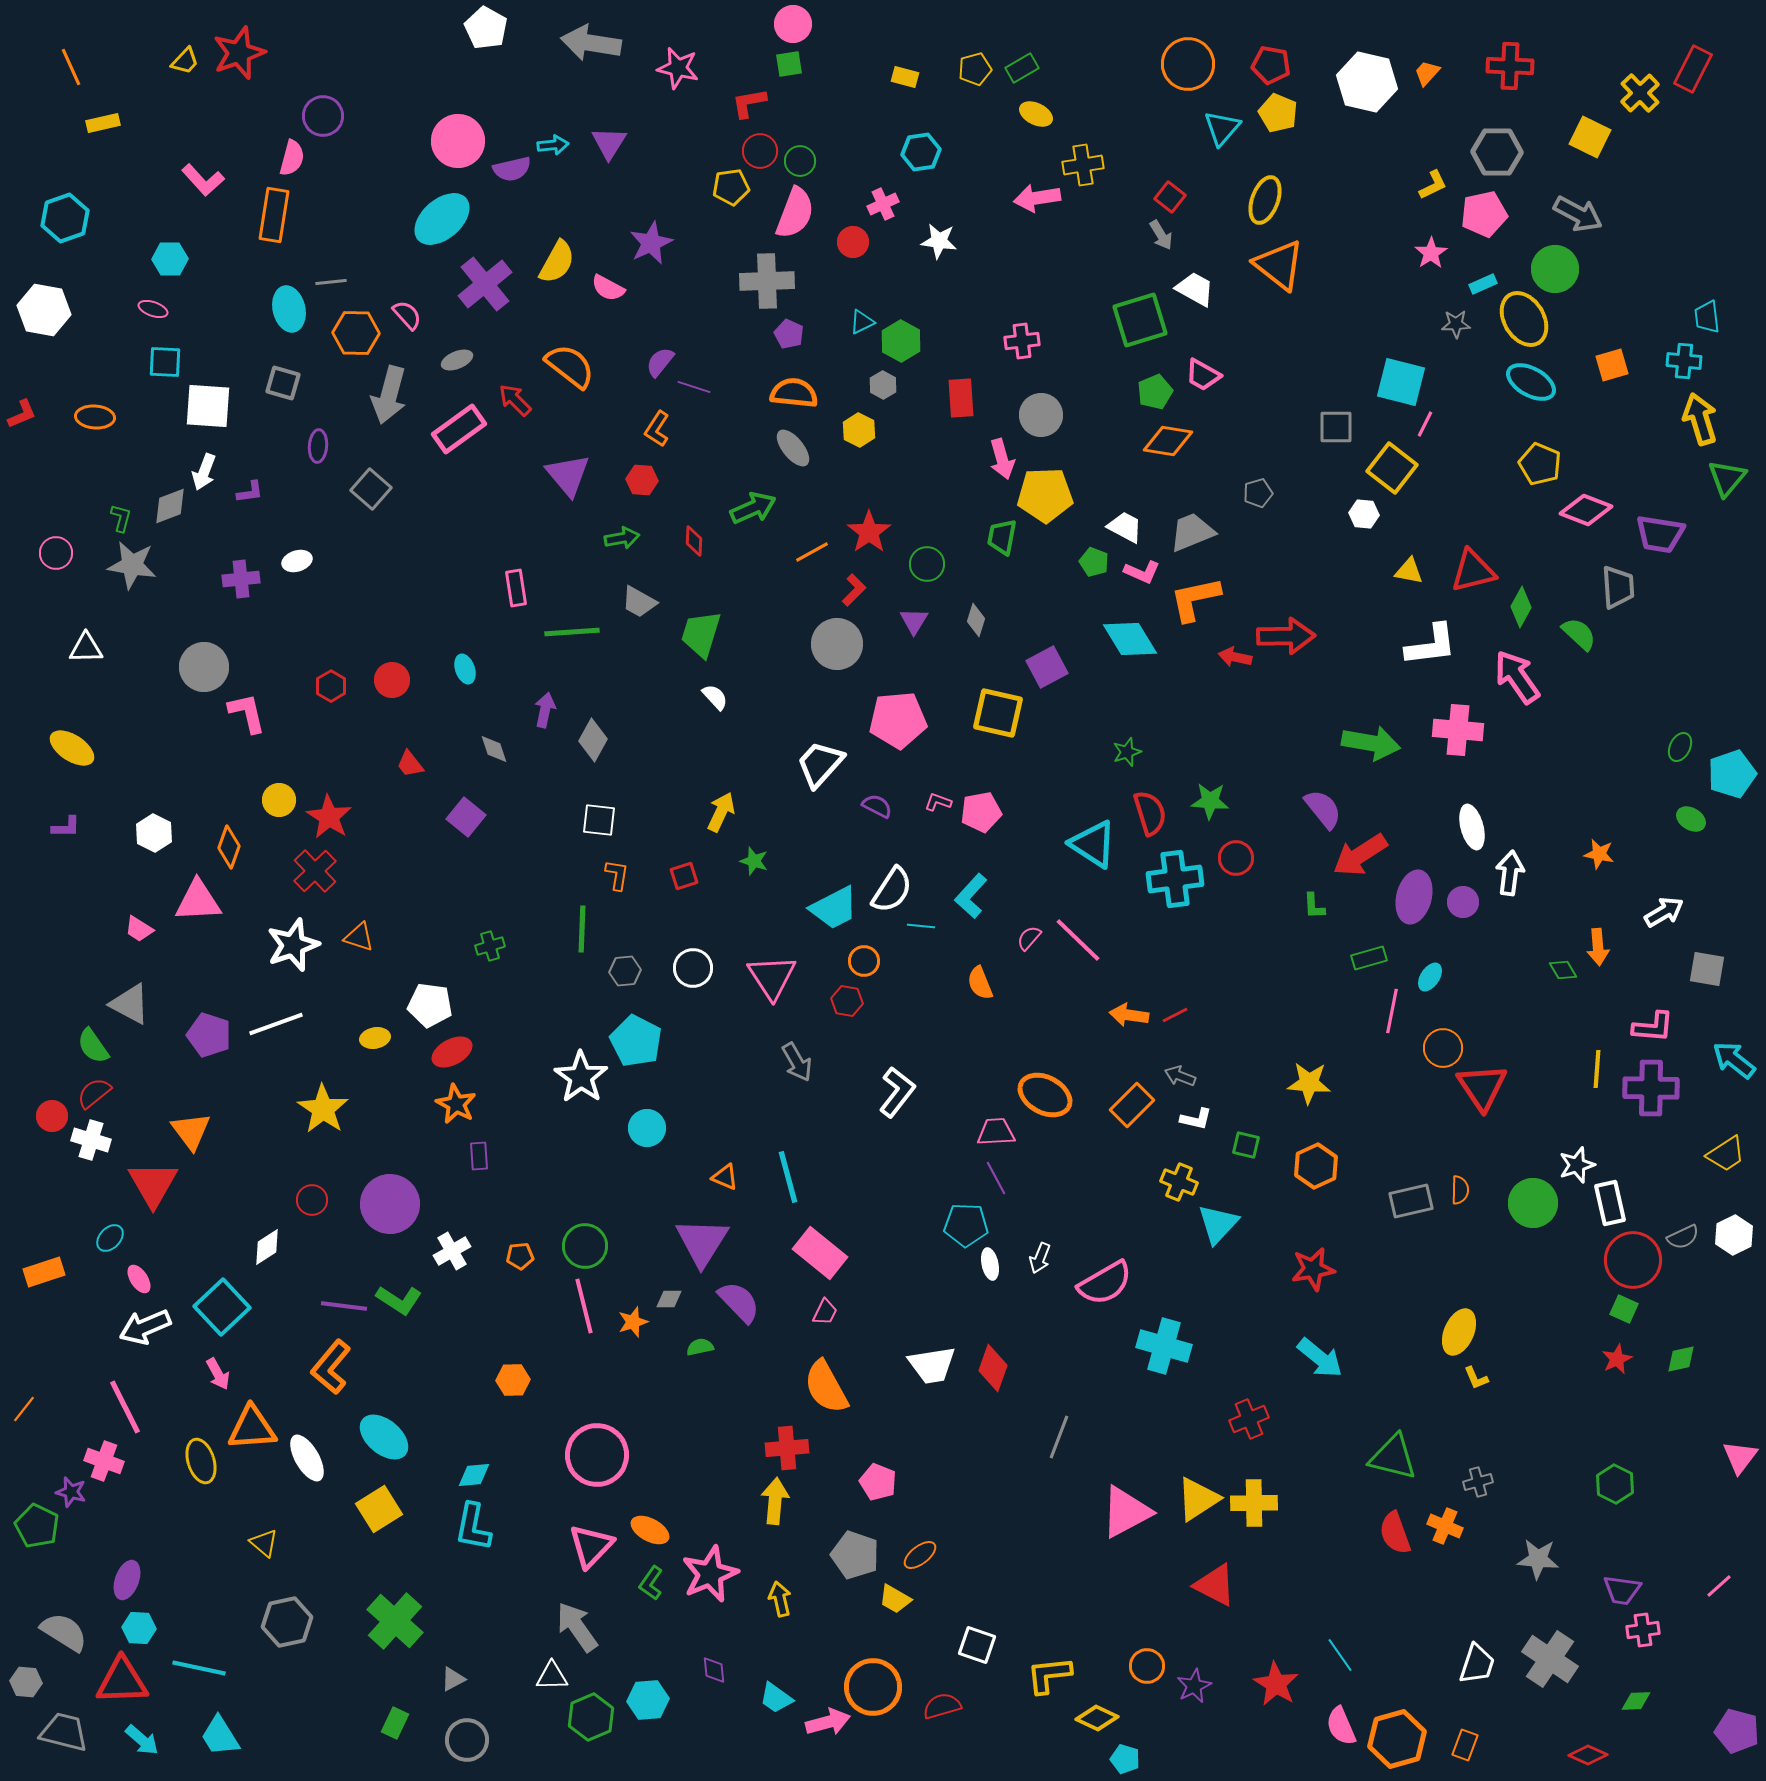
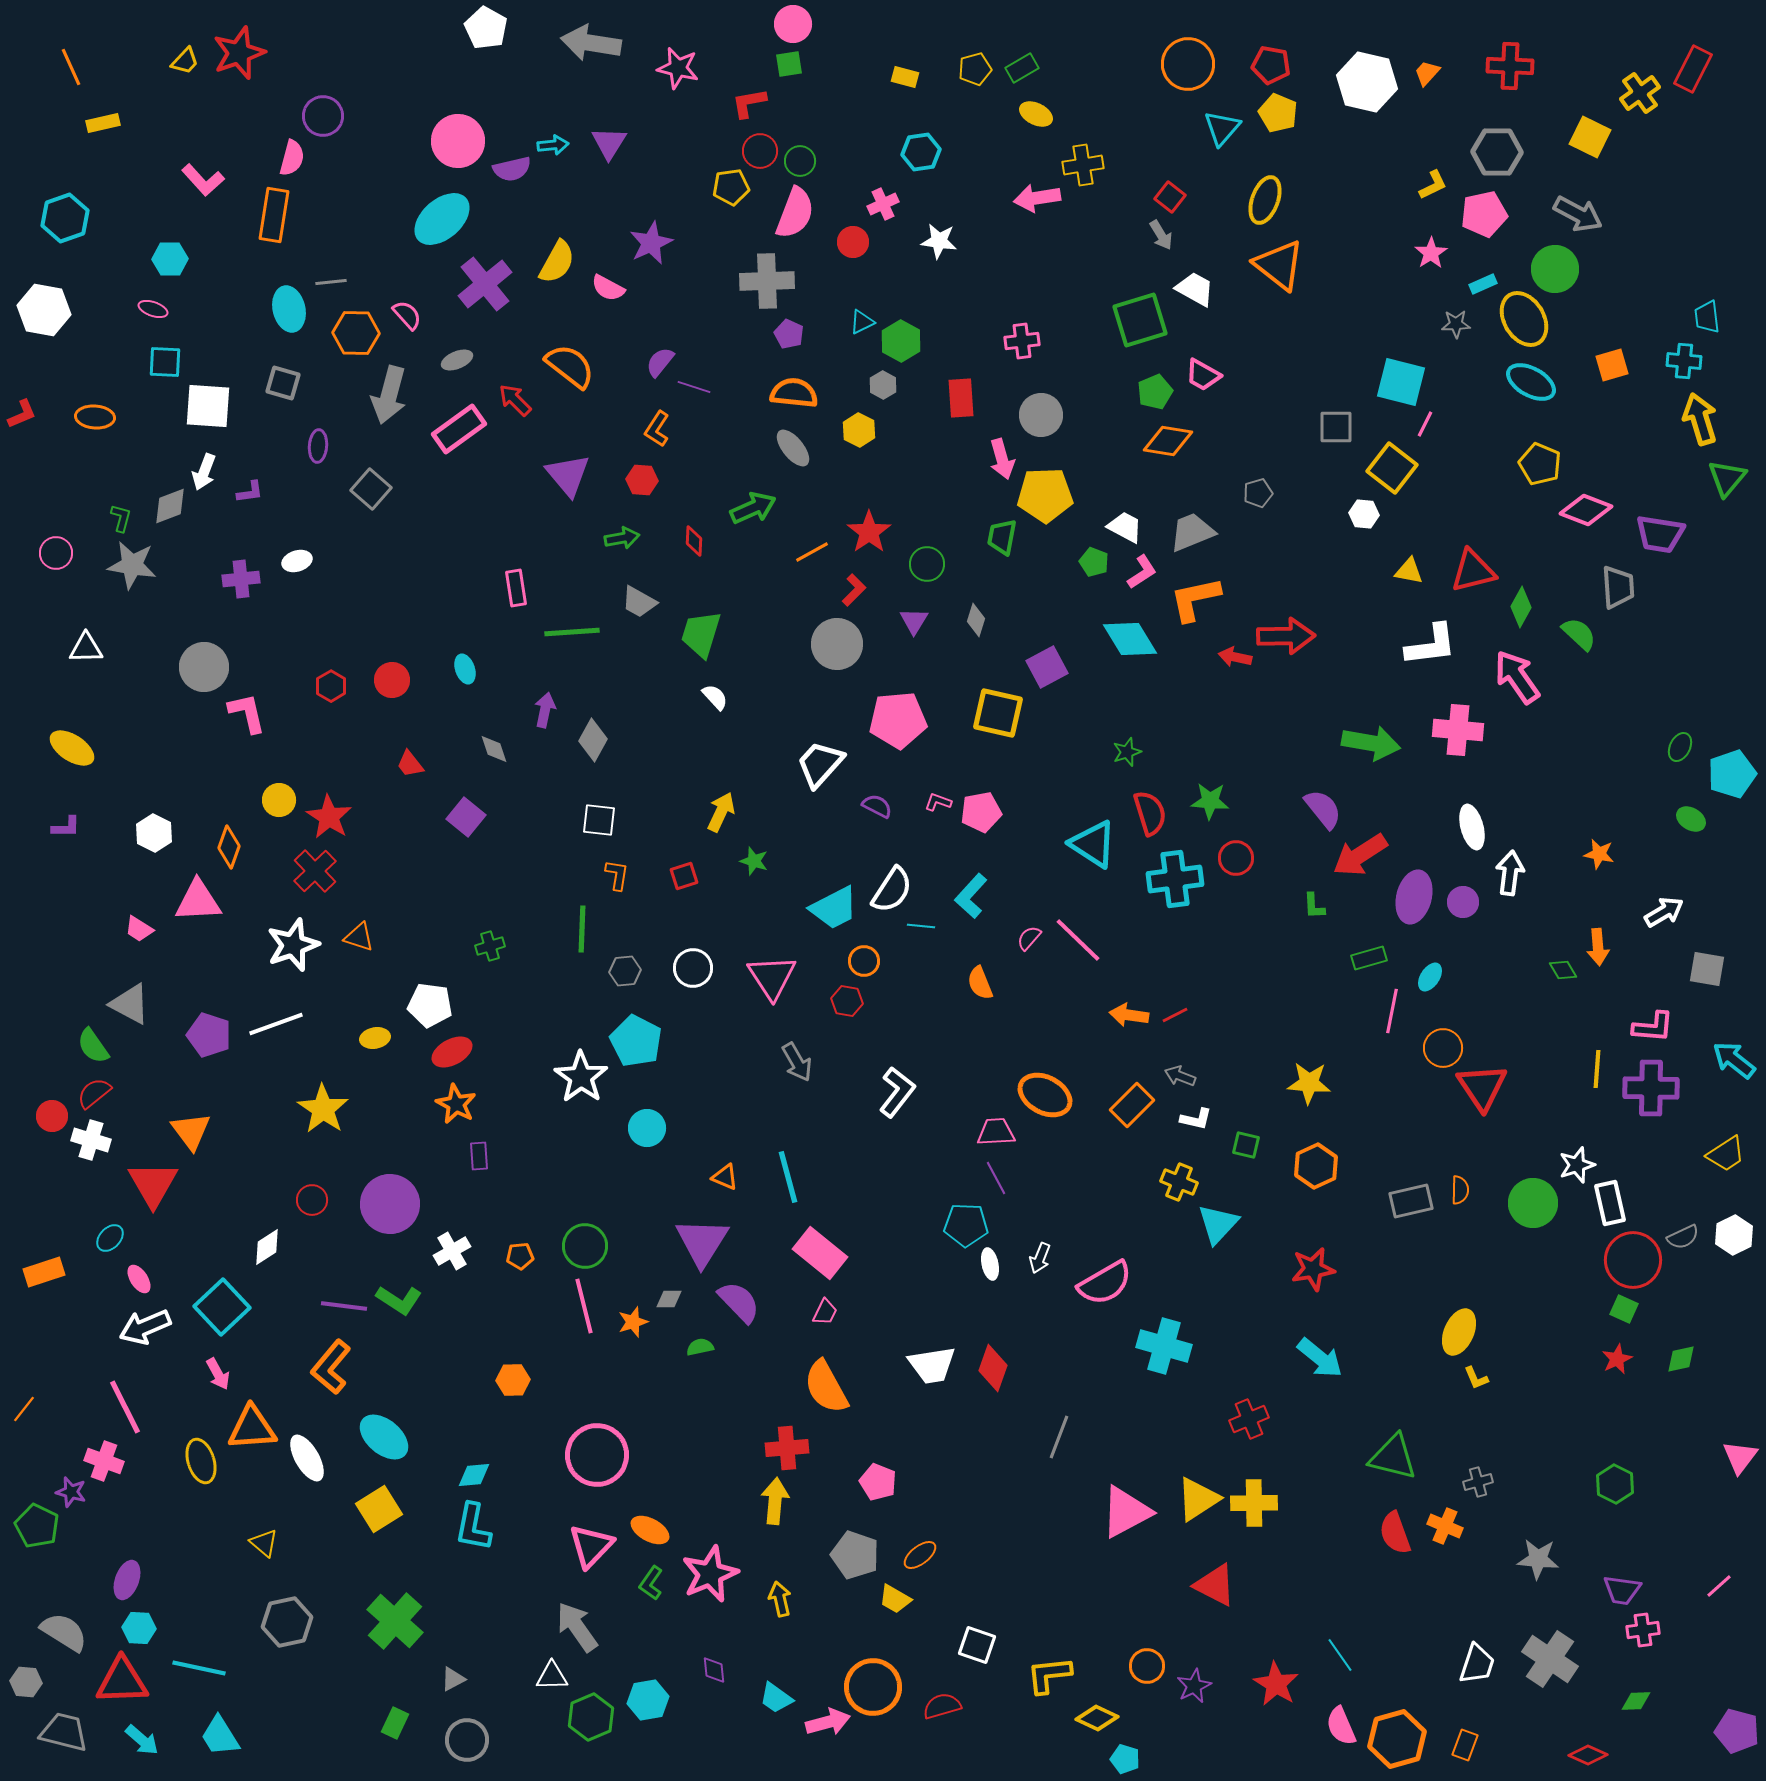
yellow cross at (1640, 93): rotated 9 degrees clockwise
pink L-shape at (1142, 572): rotated 57 degrees counterclockwise
cyan hexagon at (648, 1700): rotated 6 degrees counterclockwise
